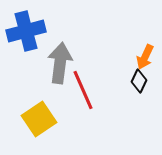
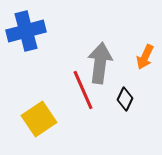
gray arrow: moved 40 px right
black diamond: moved 14 px left, 18 px down
